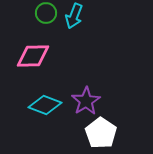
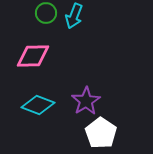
cyan diamond: moved 7 px left
